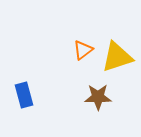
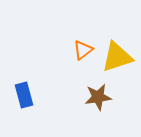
brown star: rotated 8 degrees counterclockwise
